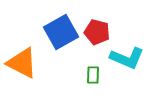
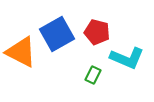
blue square: moved 4 px left, 2 px down
orange triangle: moved 1 px left, 11 px up
green rectangle: rotated 24 degrees clockwise
